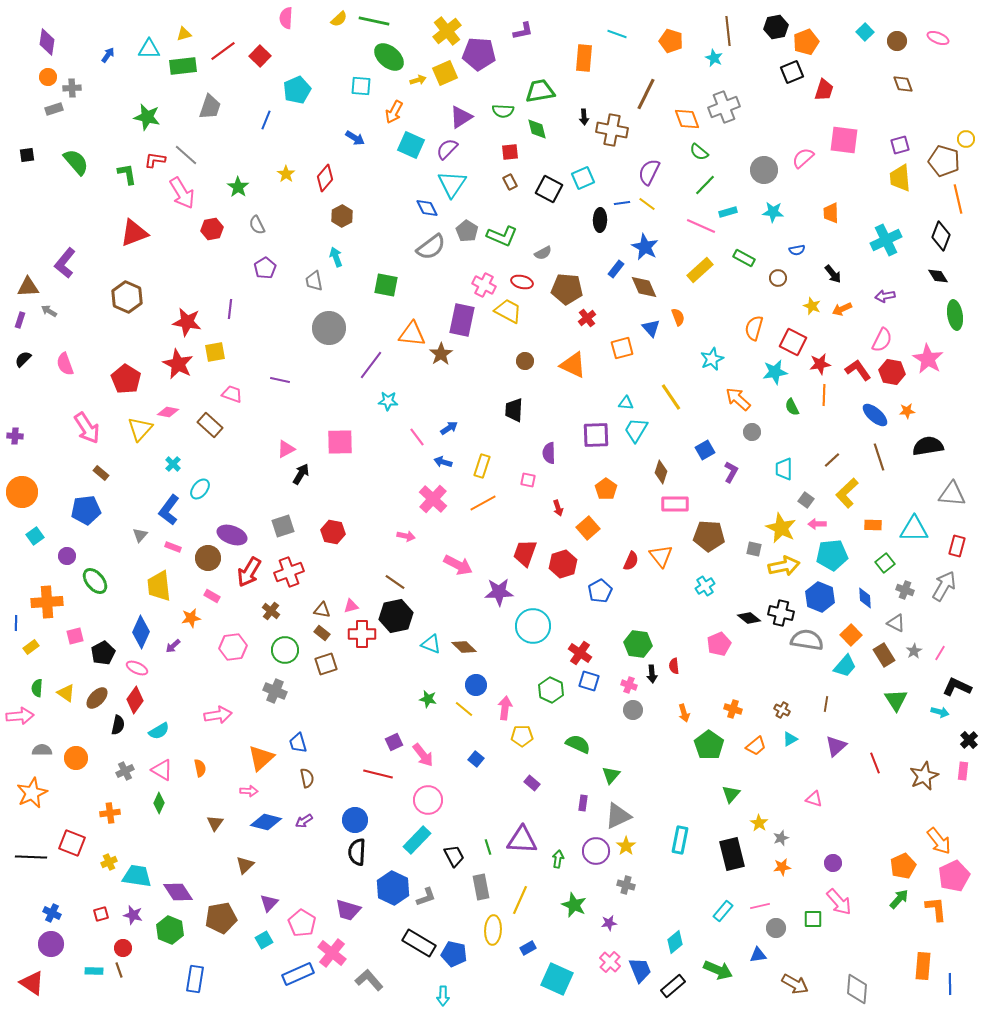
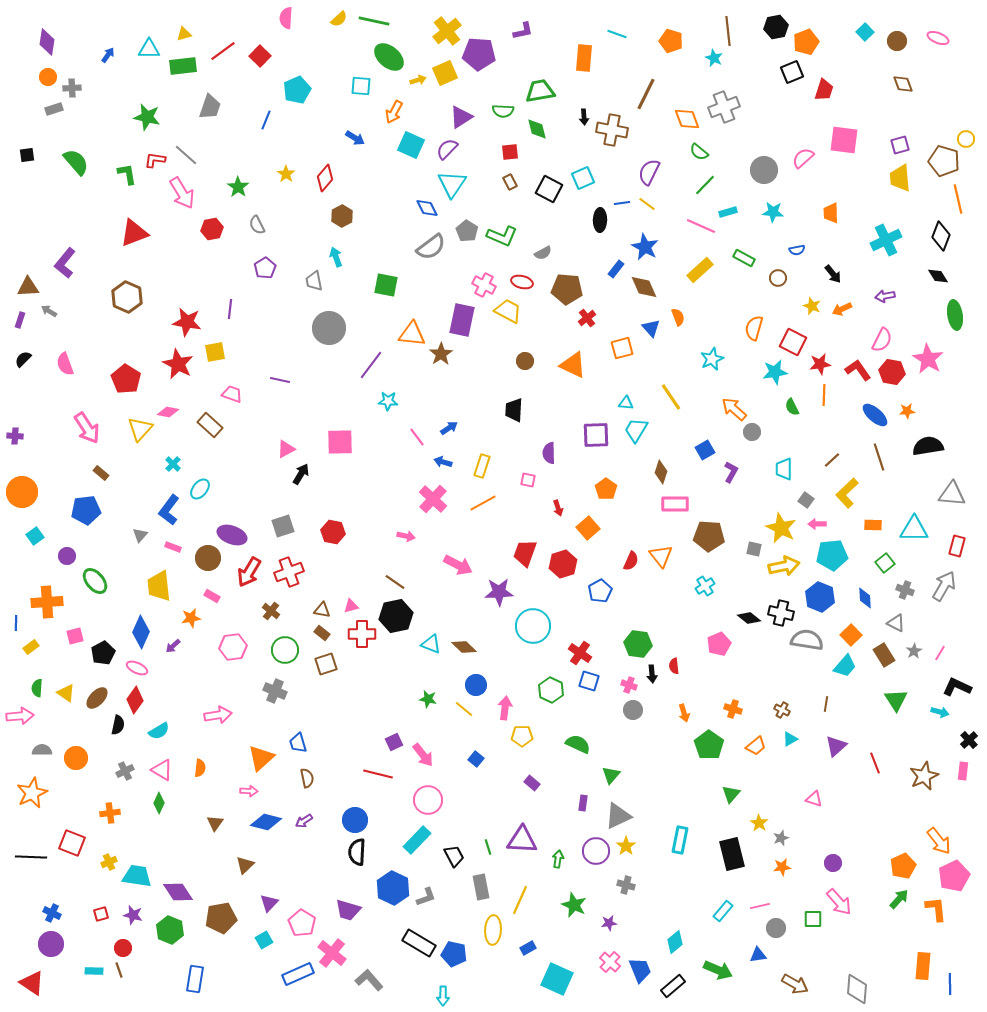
orange arrow at (738, 399): moved 4 px left, 10 px down
orange semicircle at (200, 768): rotated 18 degrees clockwise
